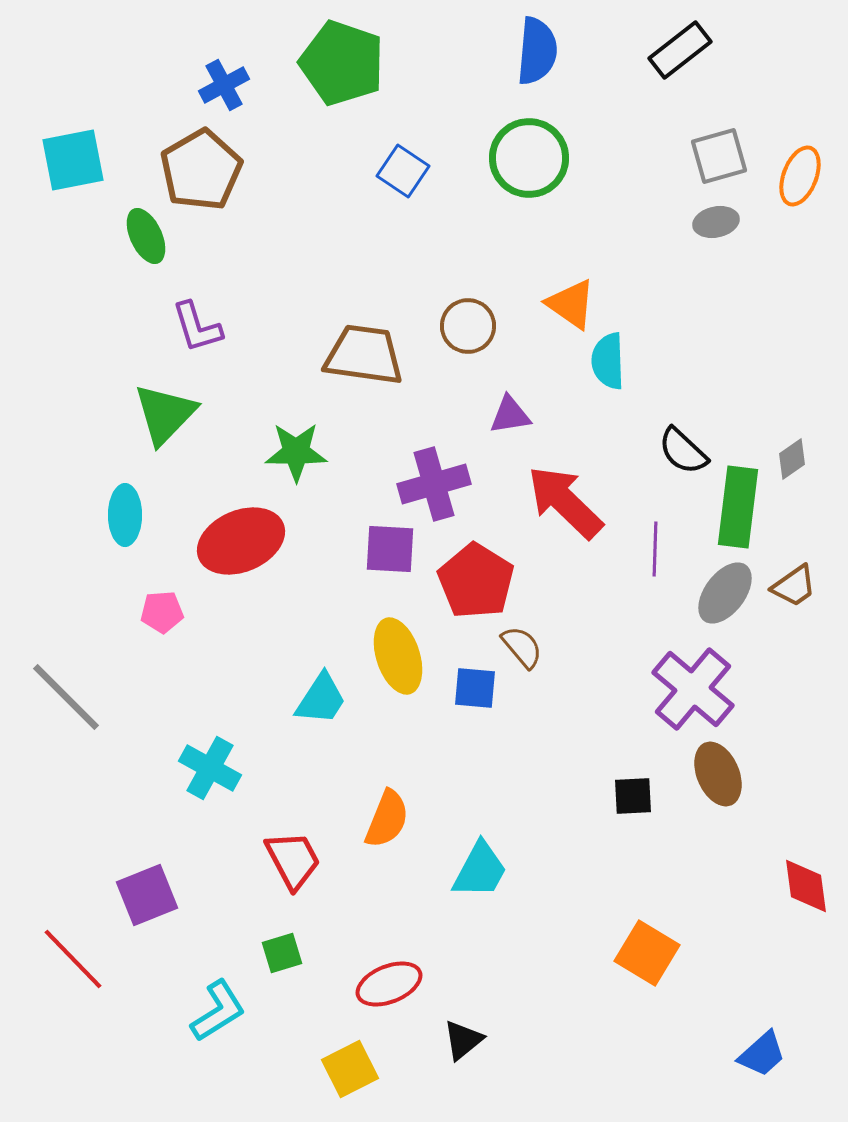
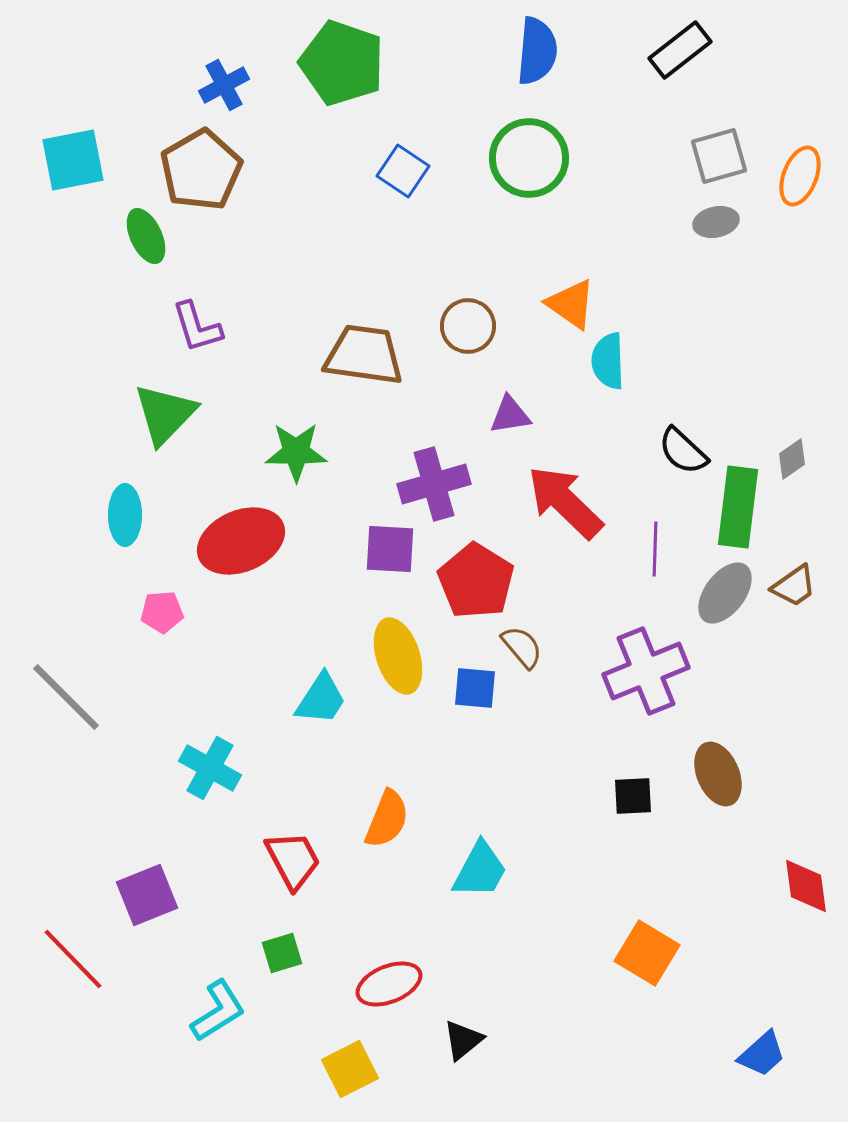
purple cross at (693, 689): moved 47 px left, 18 px up; rotated 28 degrees clockwise
